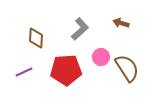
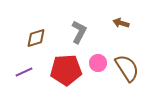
gray L-shape: moved 1 px left, 3 px down; rotated 20 degrees counterclockwise
brown diamond: rotated 70 degrees clockwise
pink circle: moved 3 px left, 6 px down
